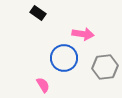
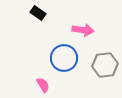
pink arrow: moved 4 px up
gray hexagon: moved 2 px up
